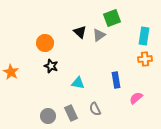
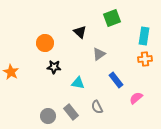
gray triangle: moved 19 px down
black star: moved 3 px right, 1 px down; rotated 16 degrees counterclockwise
blue rectangle: rotated 28 degrees counterclockwise
gray semicircle: moved 2 px right, 2 px up
gray rectangle: moved 1 px up; rotated 14 degrees counterclockwise
